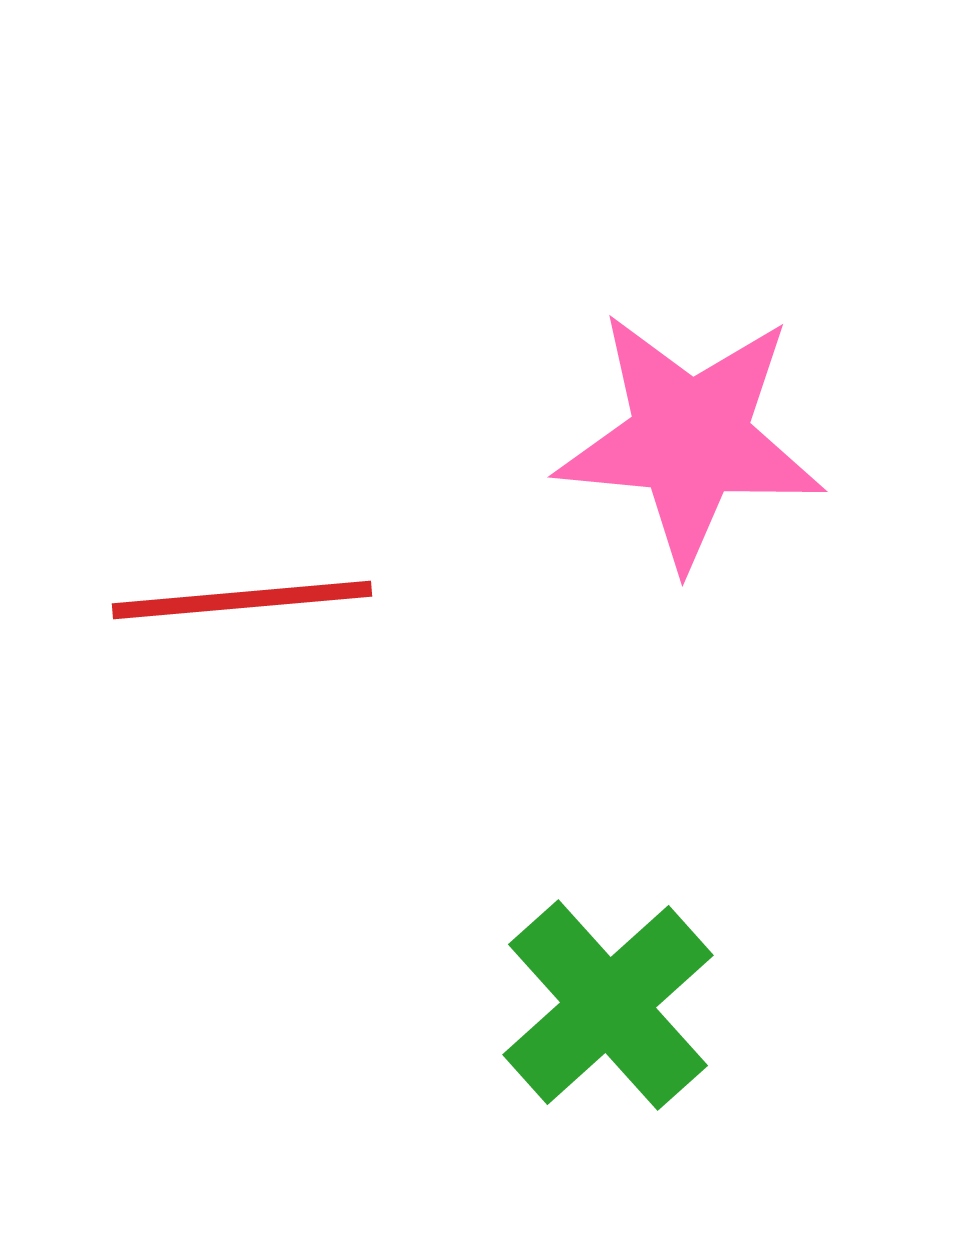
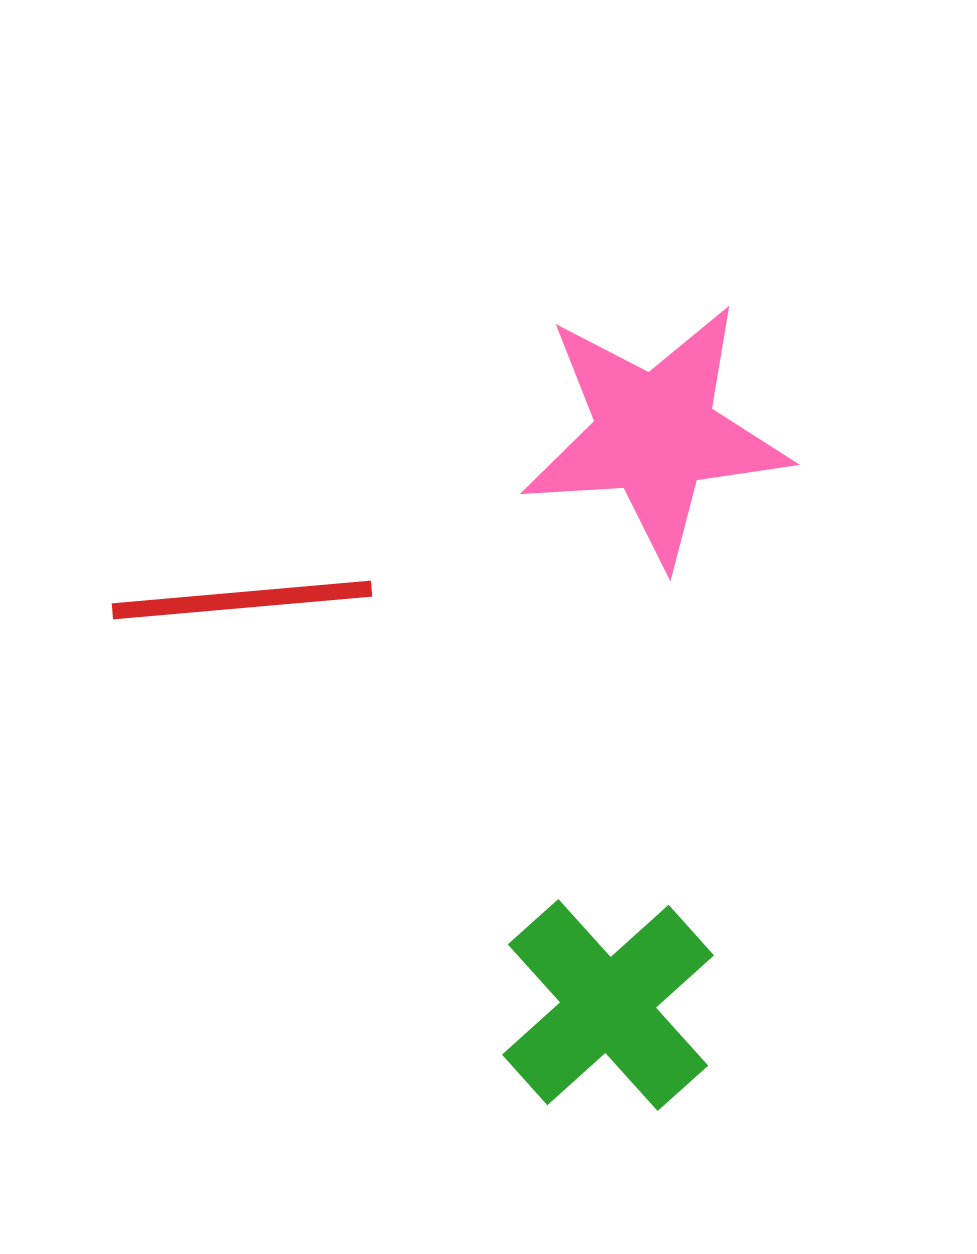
pink star: moved 35 px left, 5 px up; rotated 9 degrees counterclockwise
